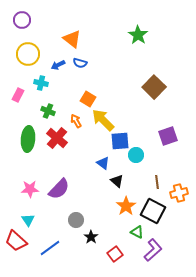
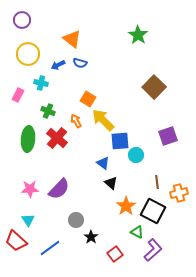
black triangle: moved 6 px left, 2 px down
